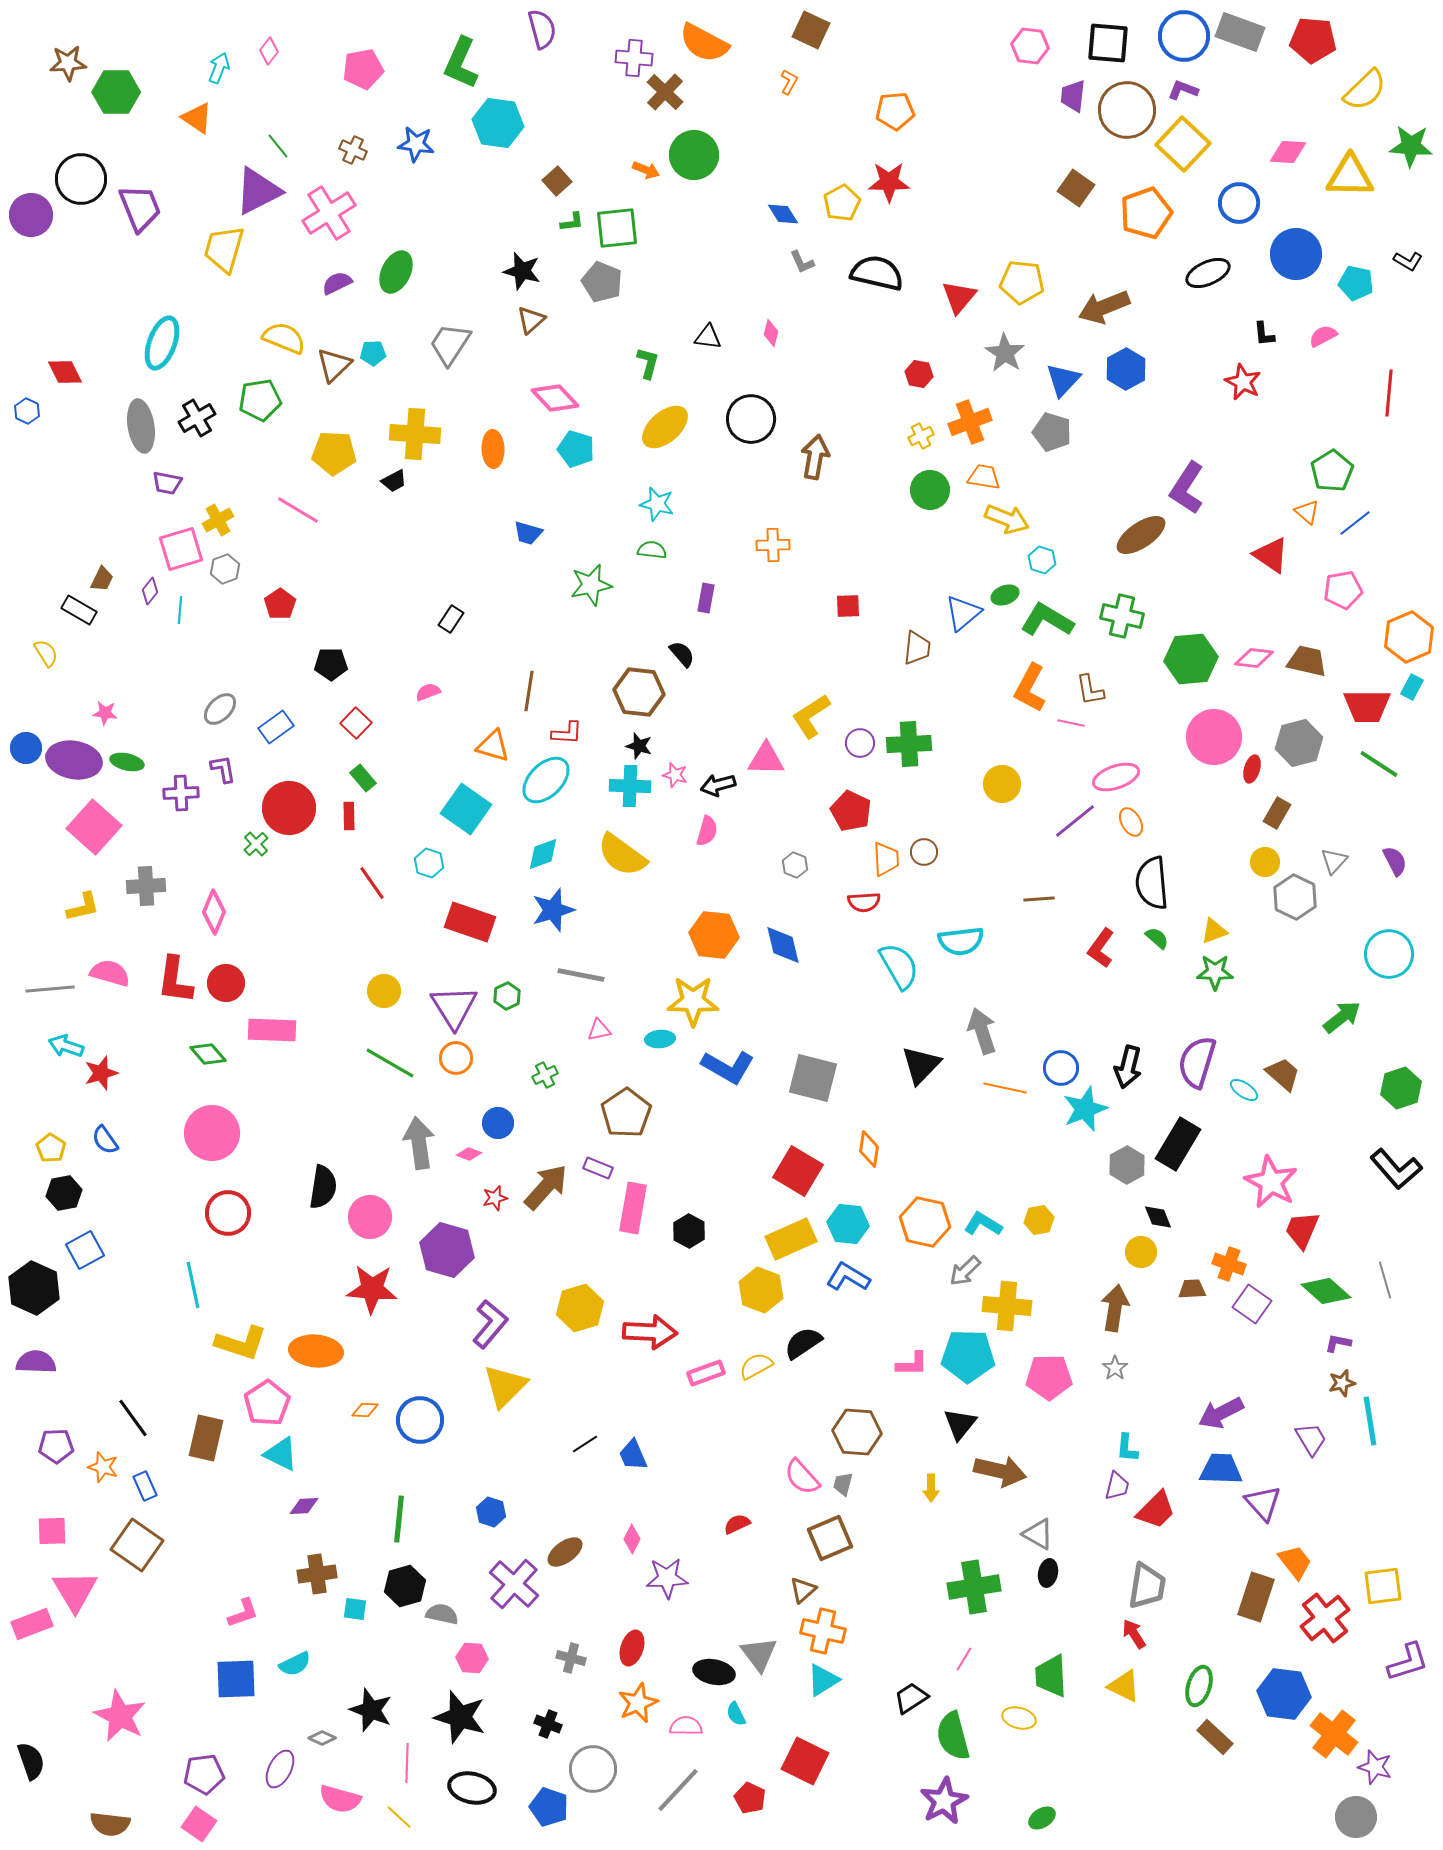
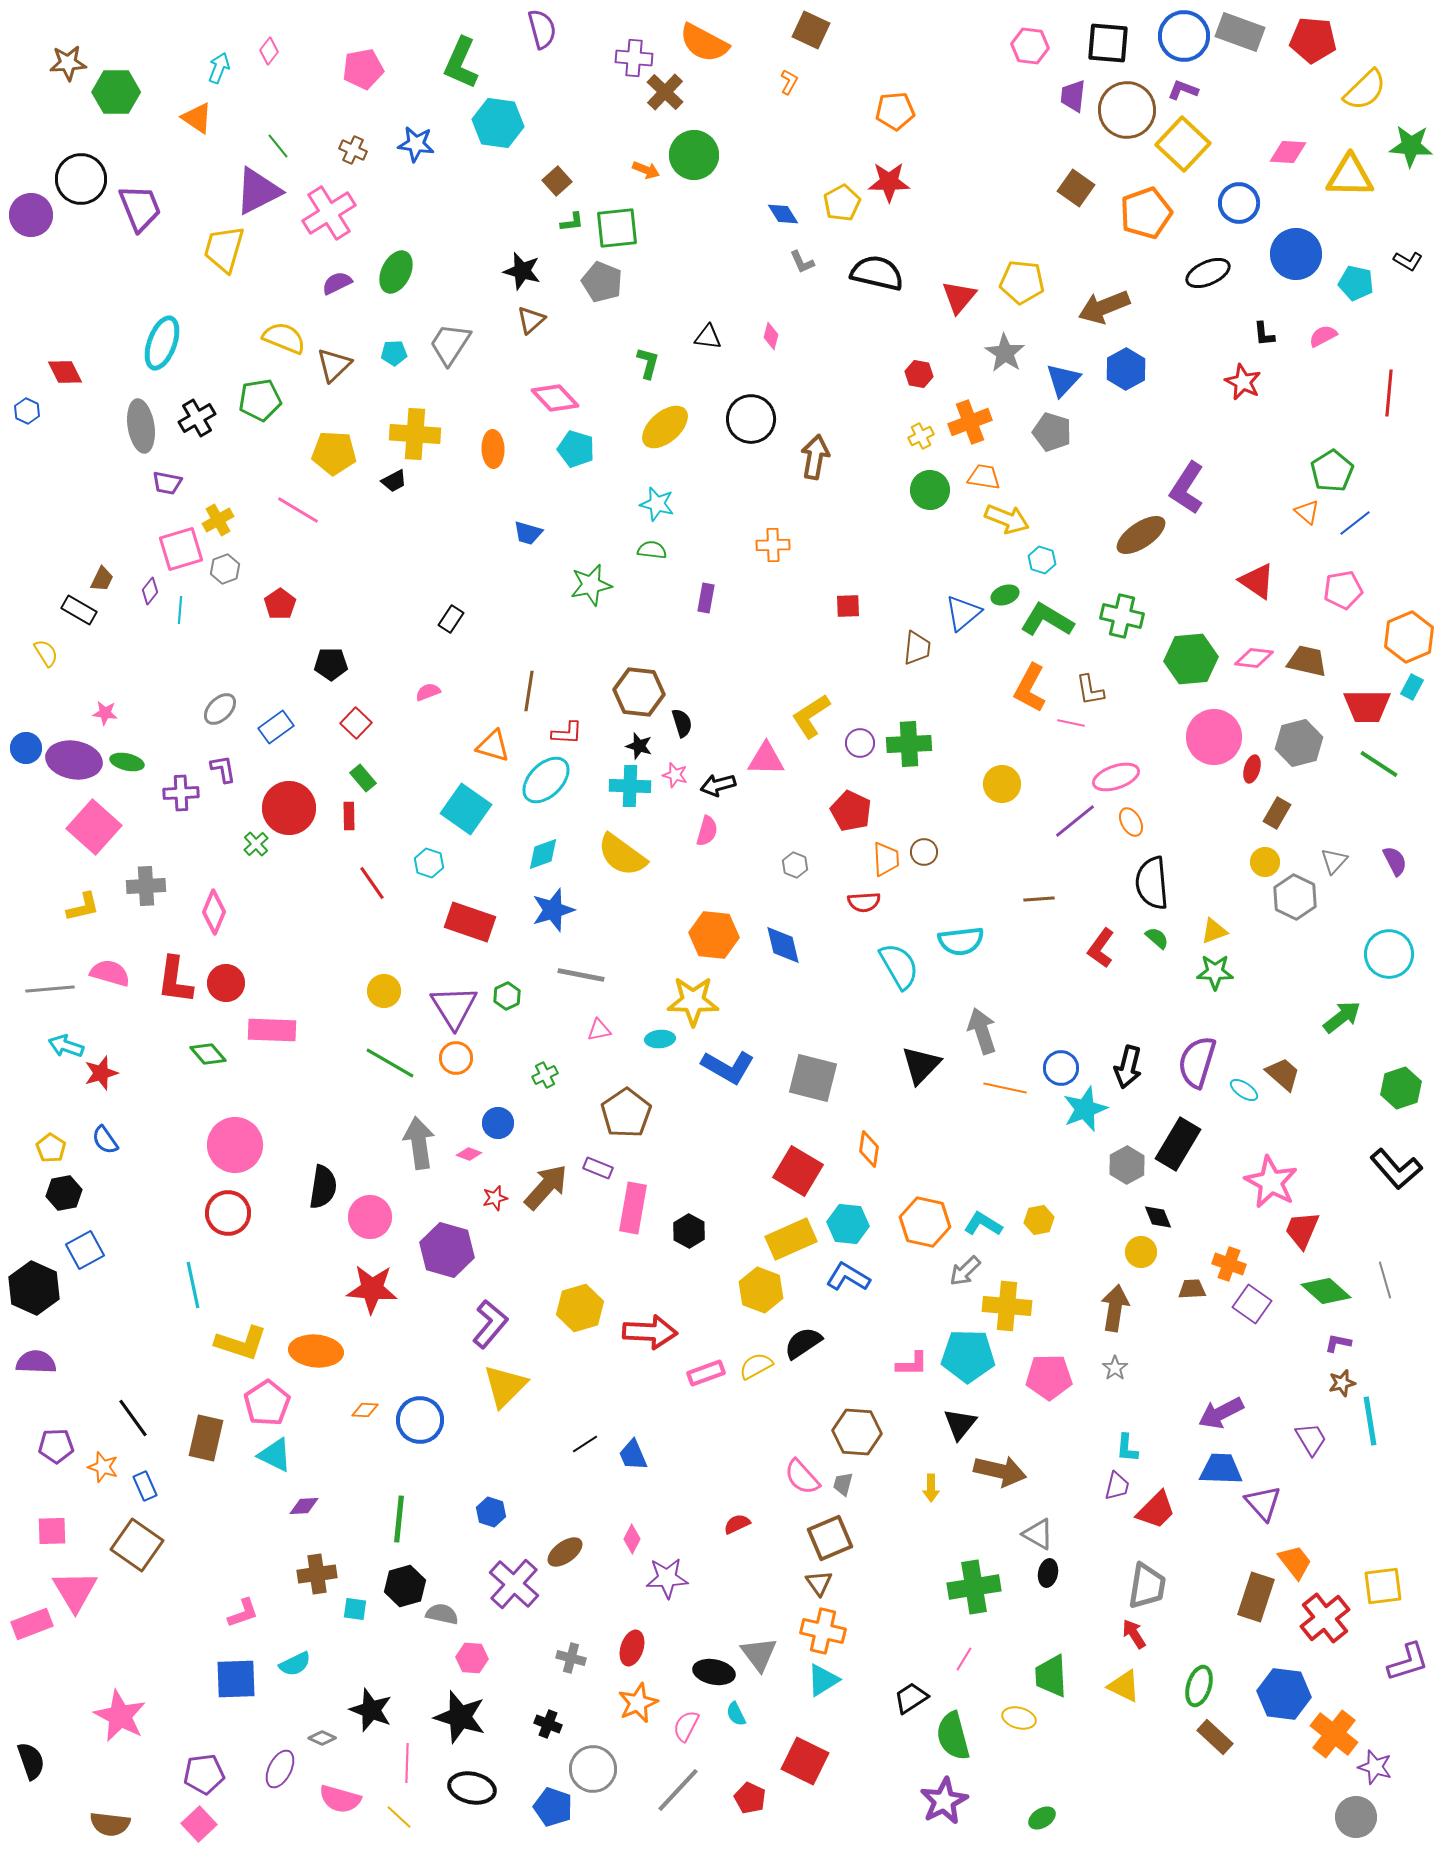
pink diamond at (771, 333): moved 3 px down
cyan pentagon at (373, 353): moved 21 px right
red triangle at (1271, 555): moved 14 px left, 26 px down
black semicircle at (682, 654): moved 69 px down; rotated 24 degrees clockwise
pink circle at (212, 1133): moved 23 px right, 12 px down
cyan triangle at (281, 1454): moved 6 px left, 1 px down
brown triangle at (803, 1590): moved 16 px right, 7 px up; rotated 24 degrees counterclockwise
pink semicircle at (686, 1726): rotated 64 degrees counterclockwise
blue pentagon at (549, 1807): moved 4 px right
pink square at (199, 1824): rotated 12 degrees clockwise
